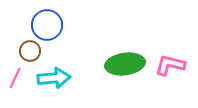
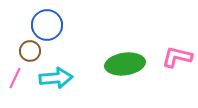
pink L-shape: moved 7 px right, 8 px up
cyan arrow: moved 2 px right
